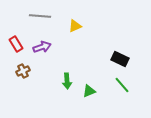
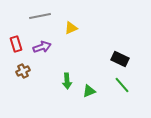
gray line: rotated 15 degrees counterclockwise
yellow triangle: moved 4 px left, 2 px down
red rectangle: rotated 14 degrees clockwise
